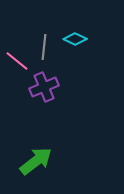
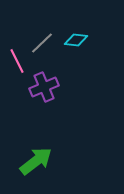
cyan diamond: moved 1 px right, 1 px down; rotated 20 degrees counterclockwise
gray line: moved 2 px left, 4 px up; rotated 40 degrees clockwise
pink line: rotated 25 degrees clockwise
